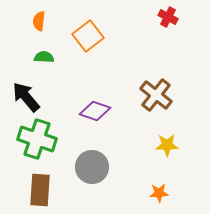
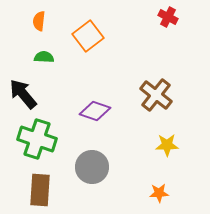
black arrow: moved 3 px left, 3 px up
